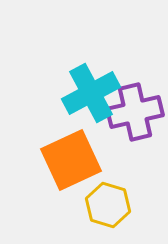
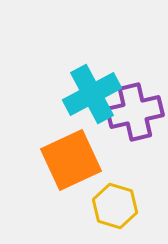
cyan cross: moved 1 px right, 1 px down
yellow hexagon: moved 7 px right, 1 px down
